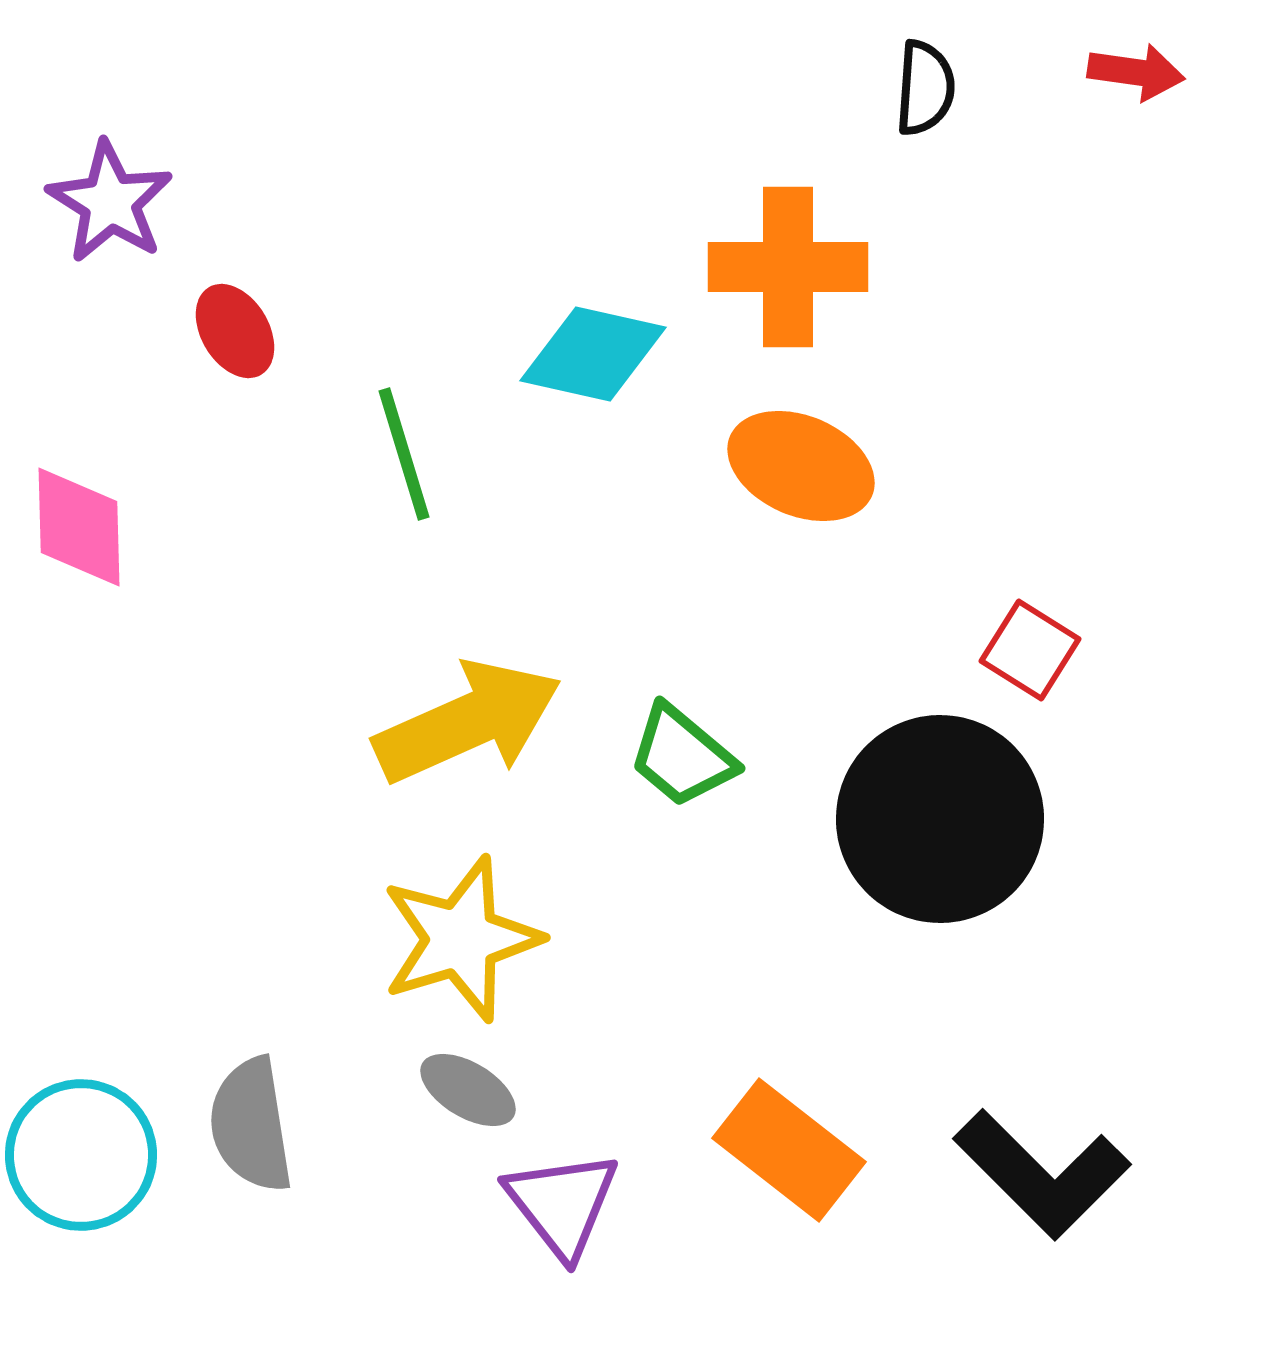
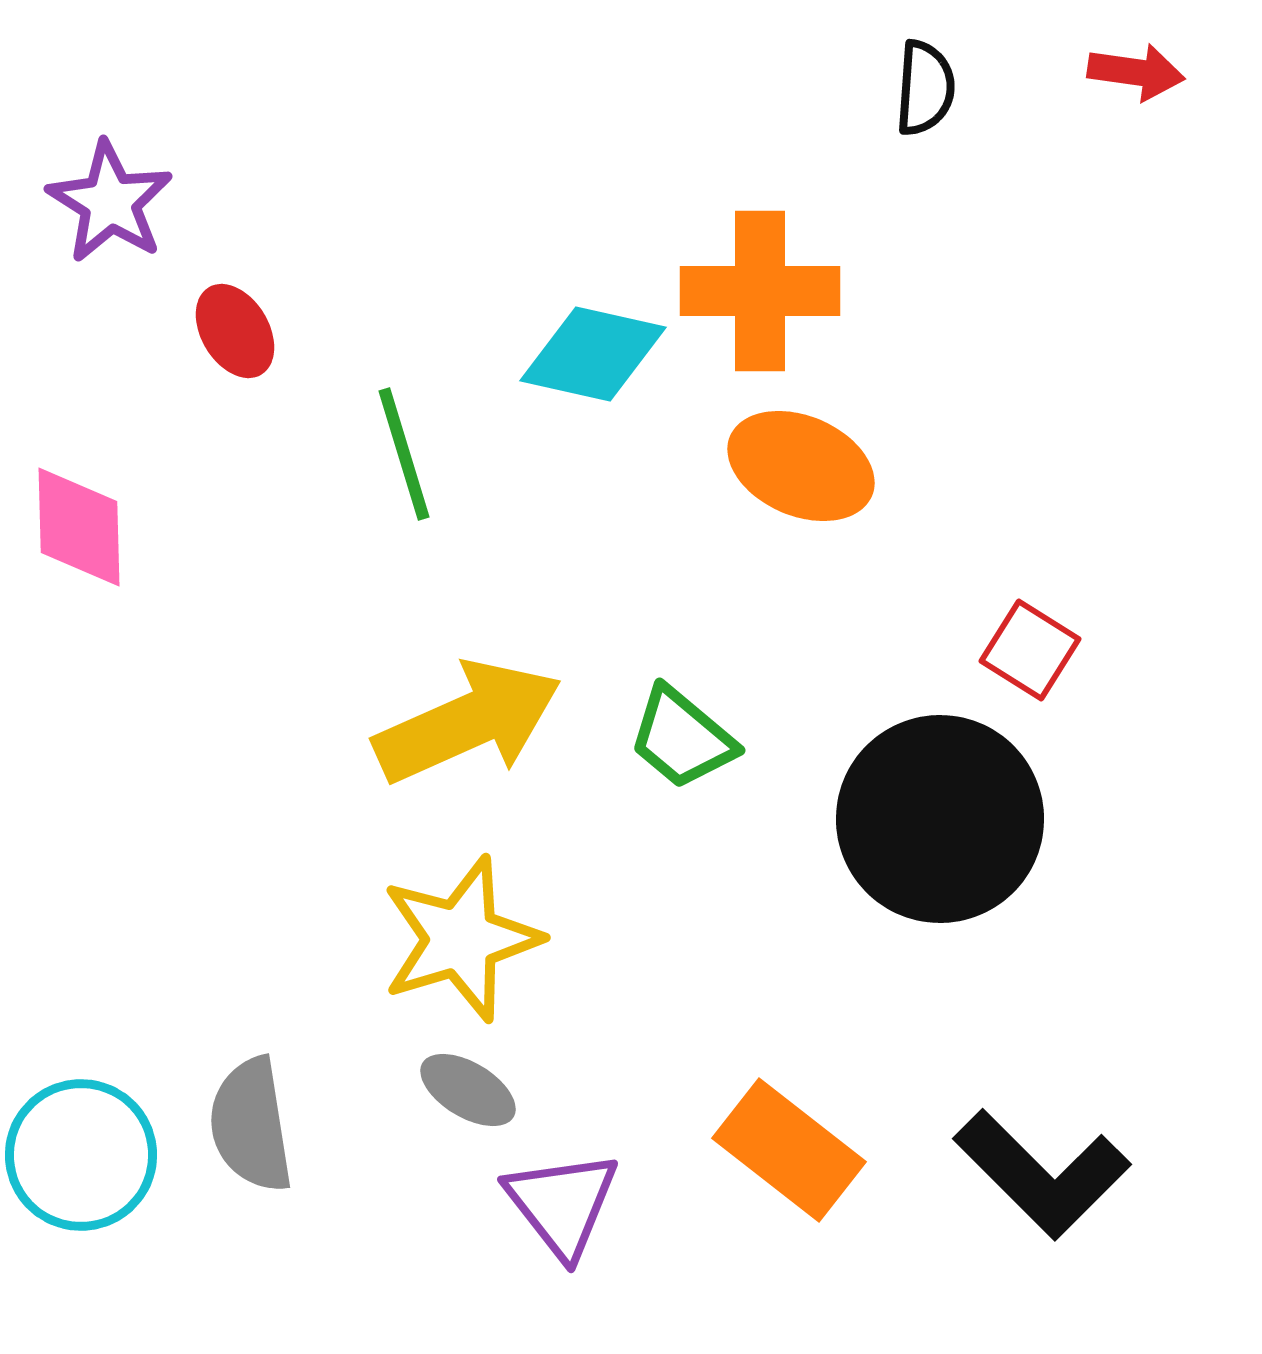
orange cross: moved 28 px left, 24 px down
green trapezoid: moved 18 px up
